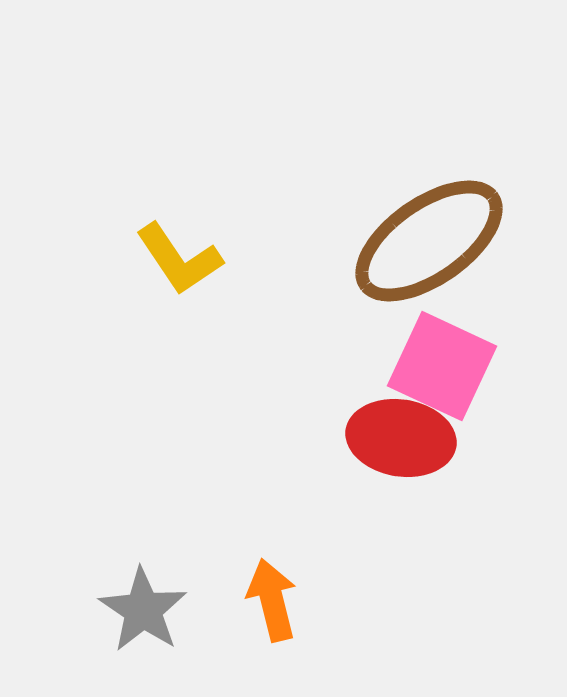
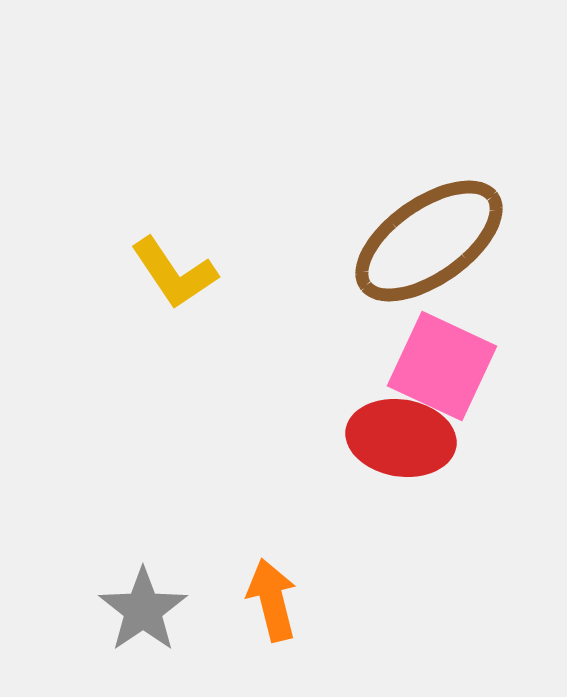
yellow L-shape: moved 5 px left, 14 px down
gray star: rotated 4 degrees clockwise
